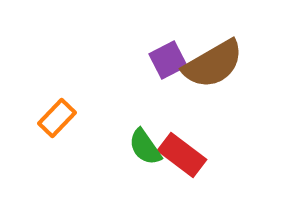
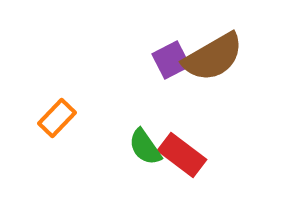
purple square: moved 3 px right
brown semicircle: moved 7 px up
